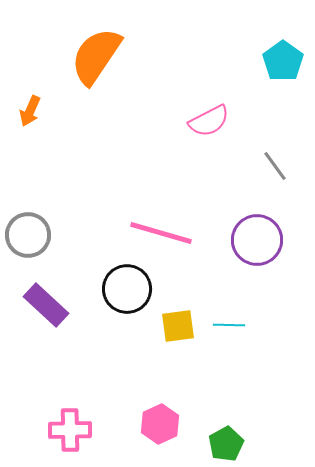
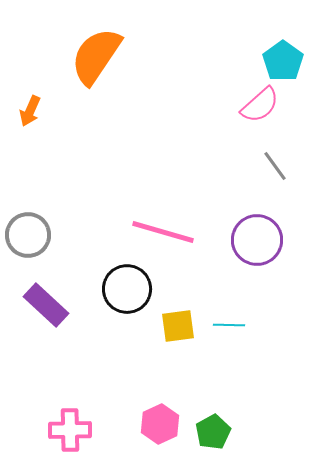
pink semicircle: moved 51 px right, 16 px up; rotated 15 degrees counterclockwise
pink line: moved 2 px right, 1 px up
green pentagon: moved 13 px left, 12 px up
